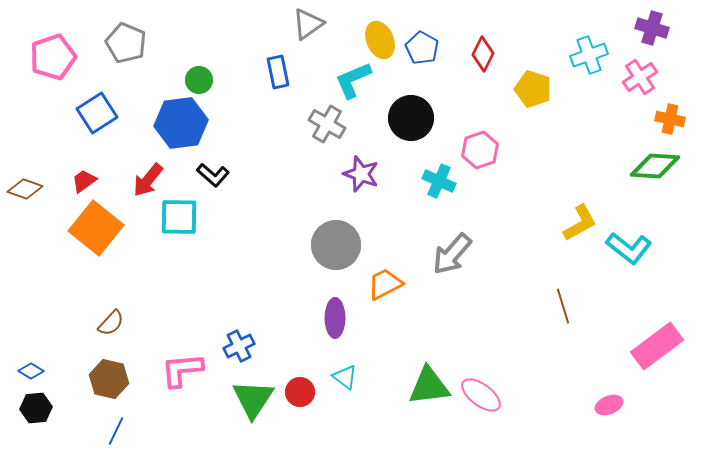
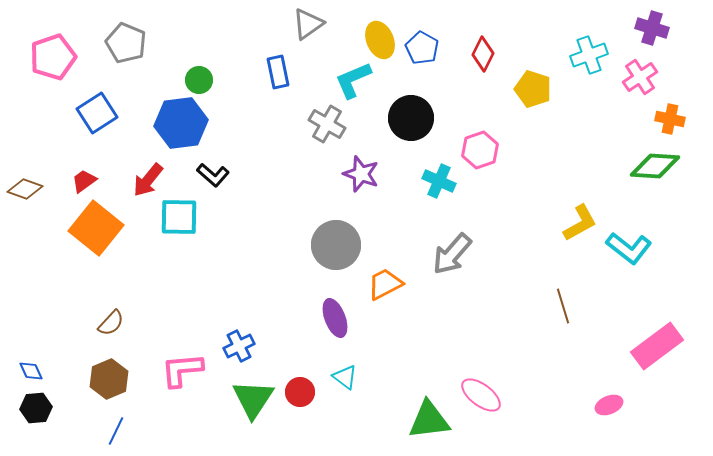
purple ellipse at (335, 318): rotated 21 degrees counterclockwise
blue diamond at (31, 371): rotated 35 degrees clockwise
brown hexagon at (109, 379): rotated 24 degrees clockwise
green triangle at (429, 386): moved 34 px down
